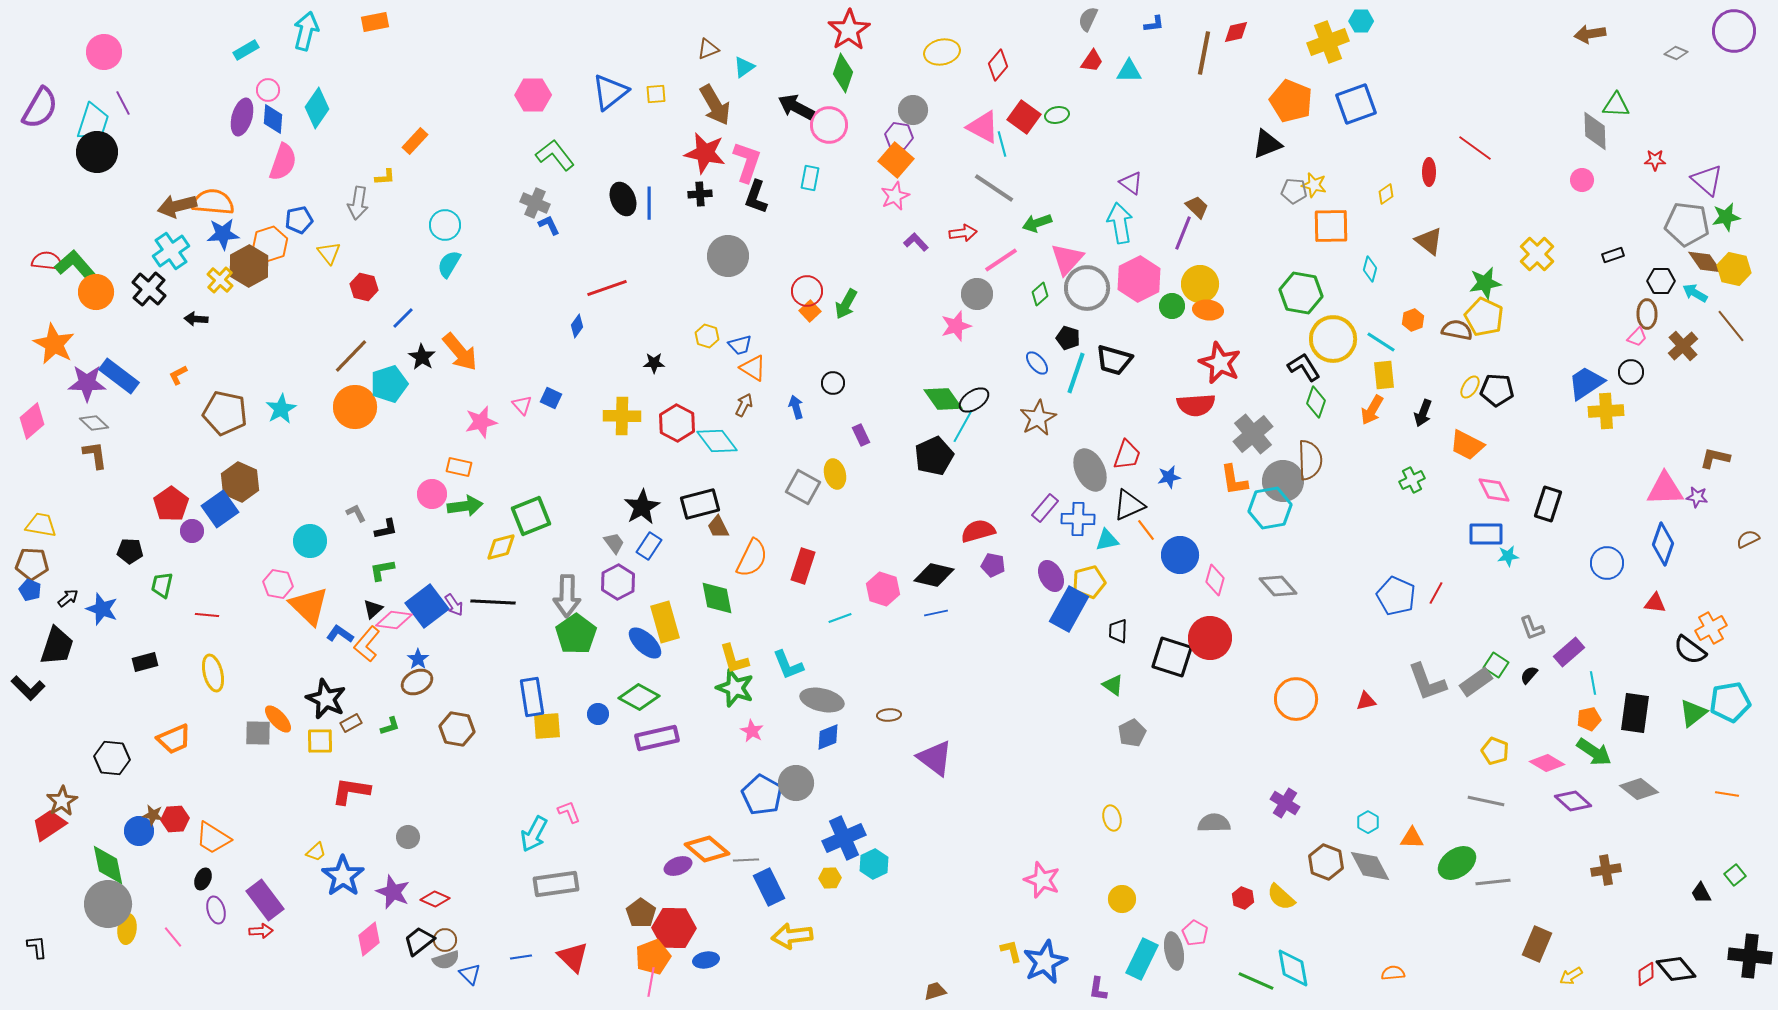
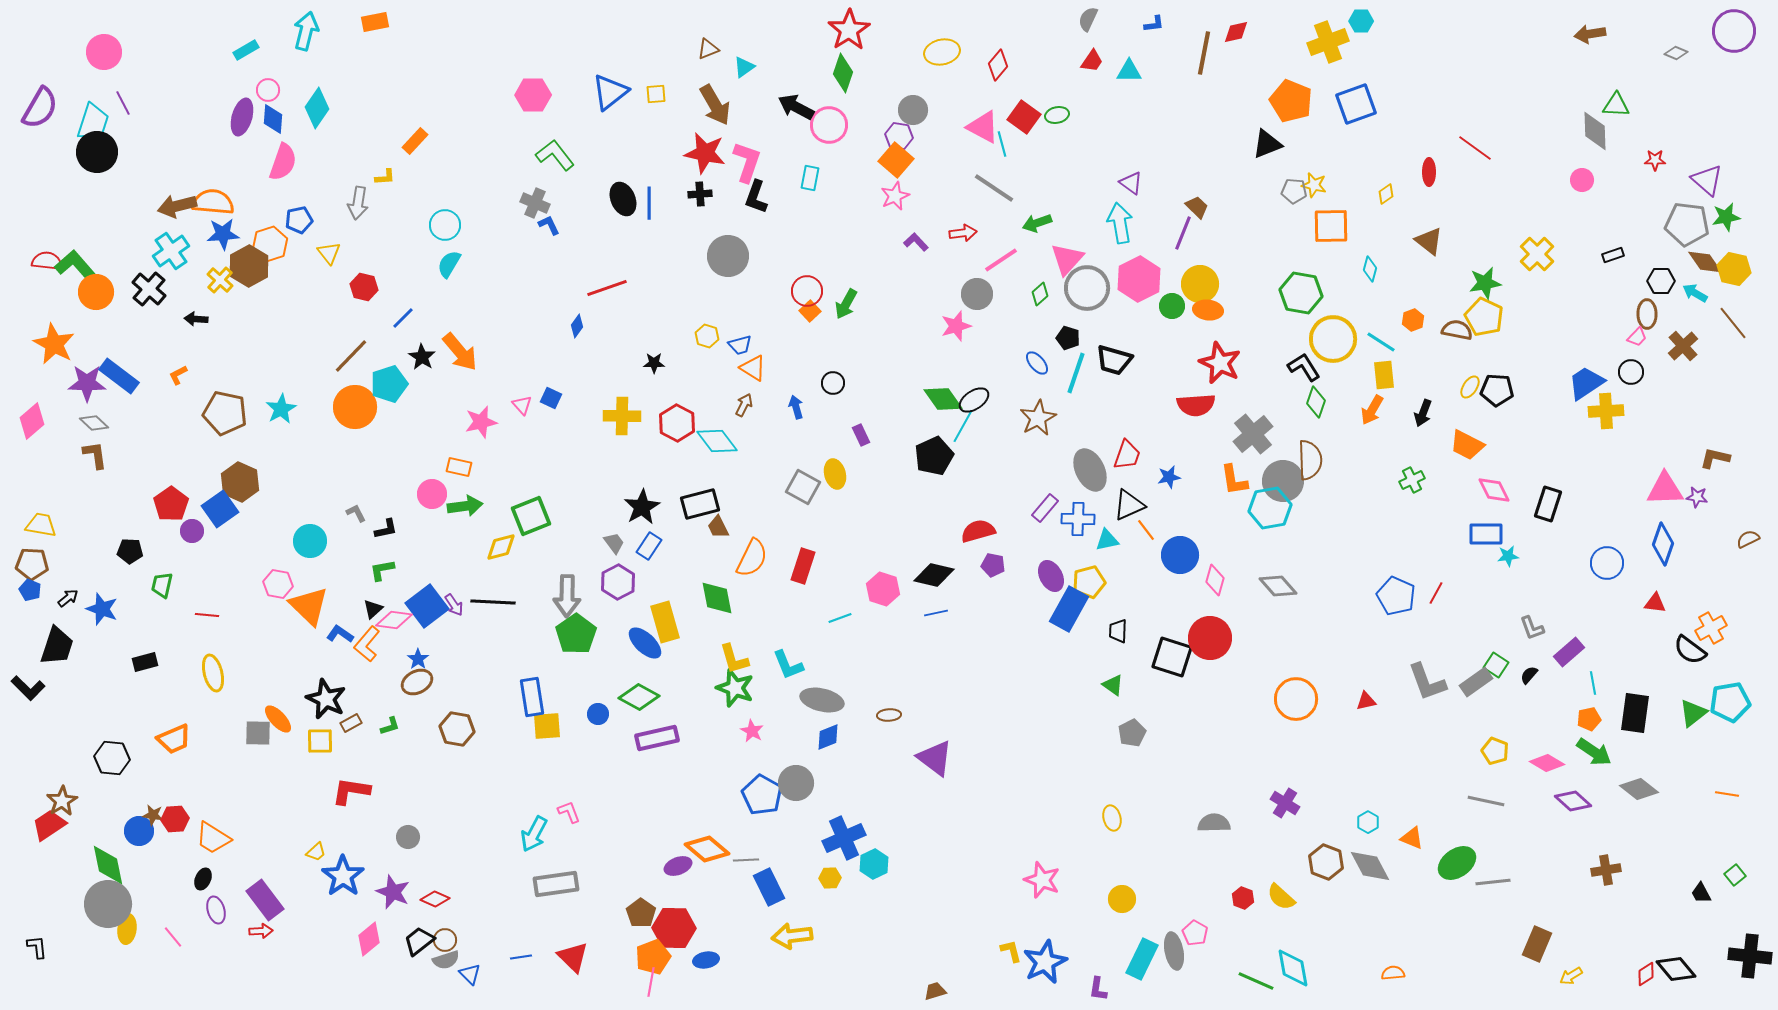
brown line at (1731, 326): moved 2 px right, 3 px up
orange triangle at (1412, 838): rotated 20 degrees clockwise
